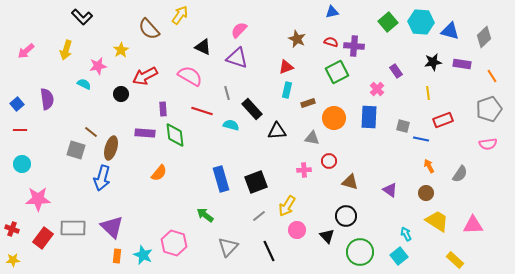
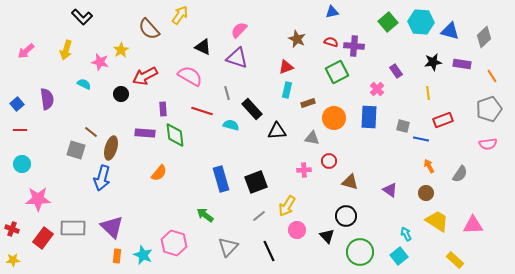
pink star at (98, 66): moved 2 px right, 4 px up; rotated 24 degrees clockwise
